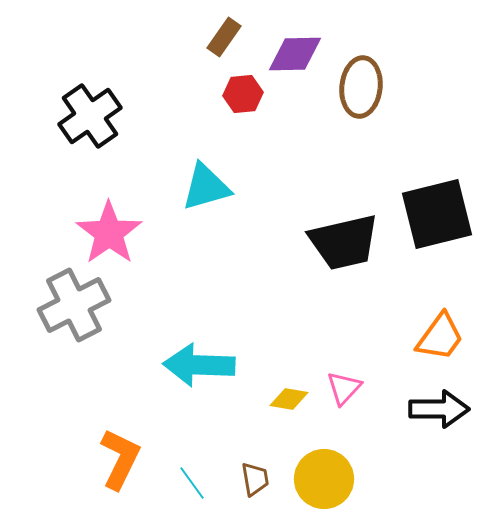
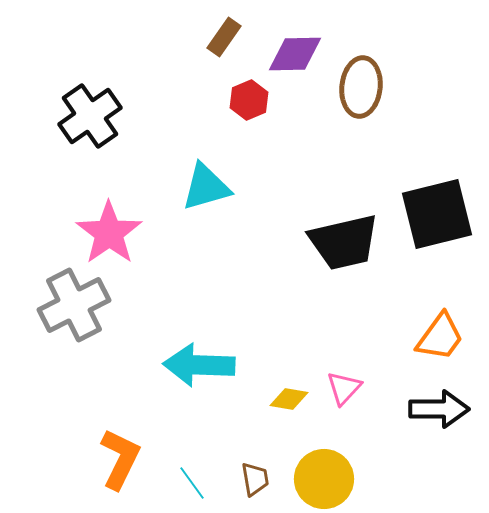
red hexagon: moved 6 px right, 6 px down; rotated 18 degrees counterclockwise
